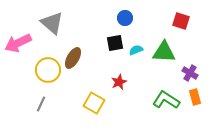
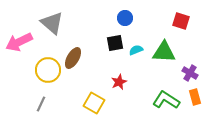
pink arrow: moved 1 px right, 1 px up
